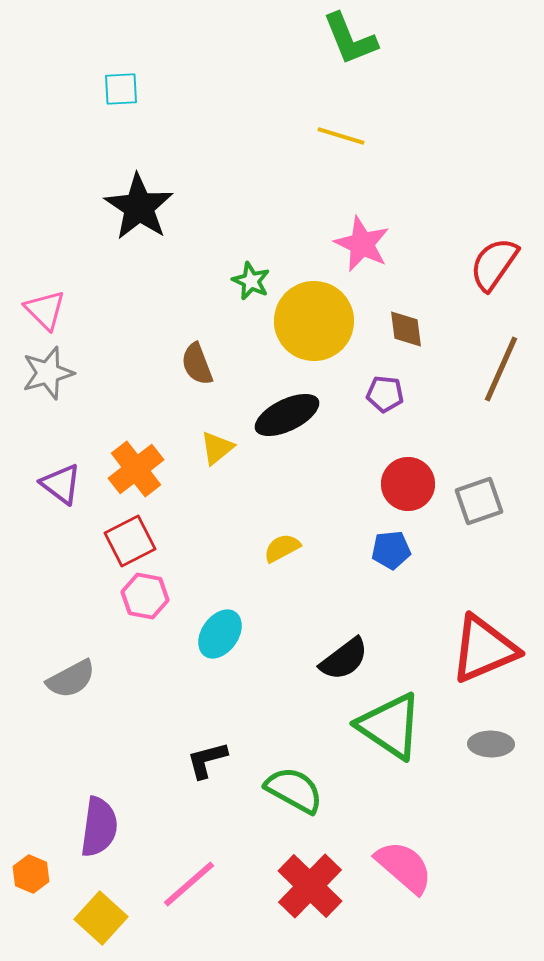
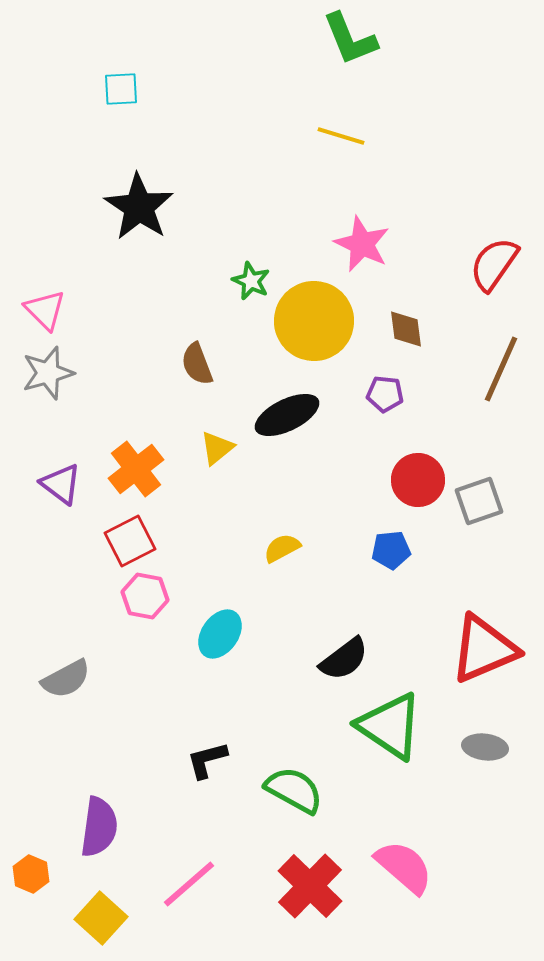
red circle: moved 10 px right, 4 px up
gray semicircle: moved 5 px left
gray ellipse: moved 6 px left, 3 px down; rotated 6 degrees clockwise
